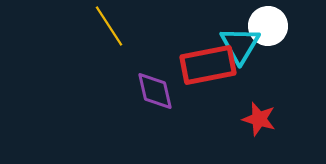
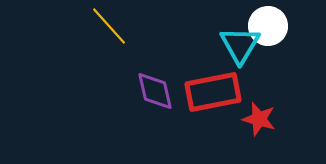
yellow line: rotated 9 degrees counterclockwise
red rectangle: moved 5 px right, 27 px down
